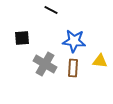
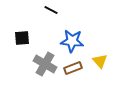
blue star: moved 2 px left
yellow triangle: rotated 42 degrees clockwise
brown rectangle: rotated 66 degrees clockwise
